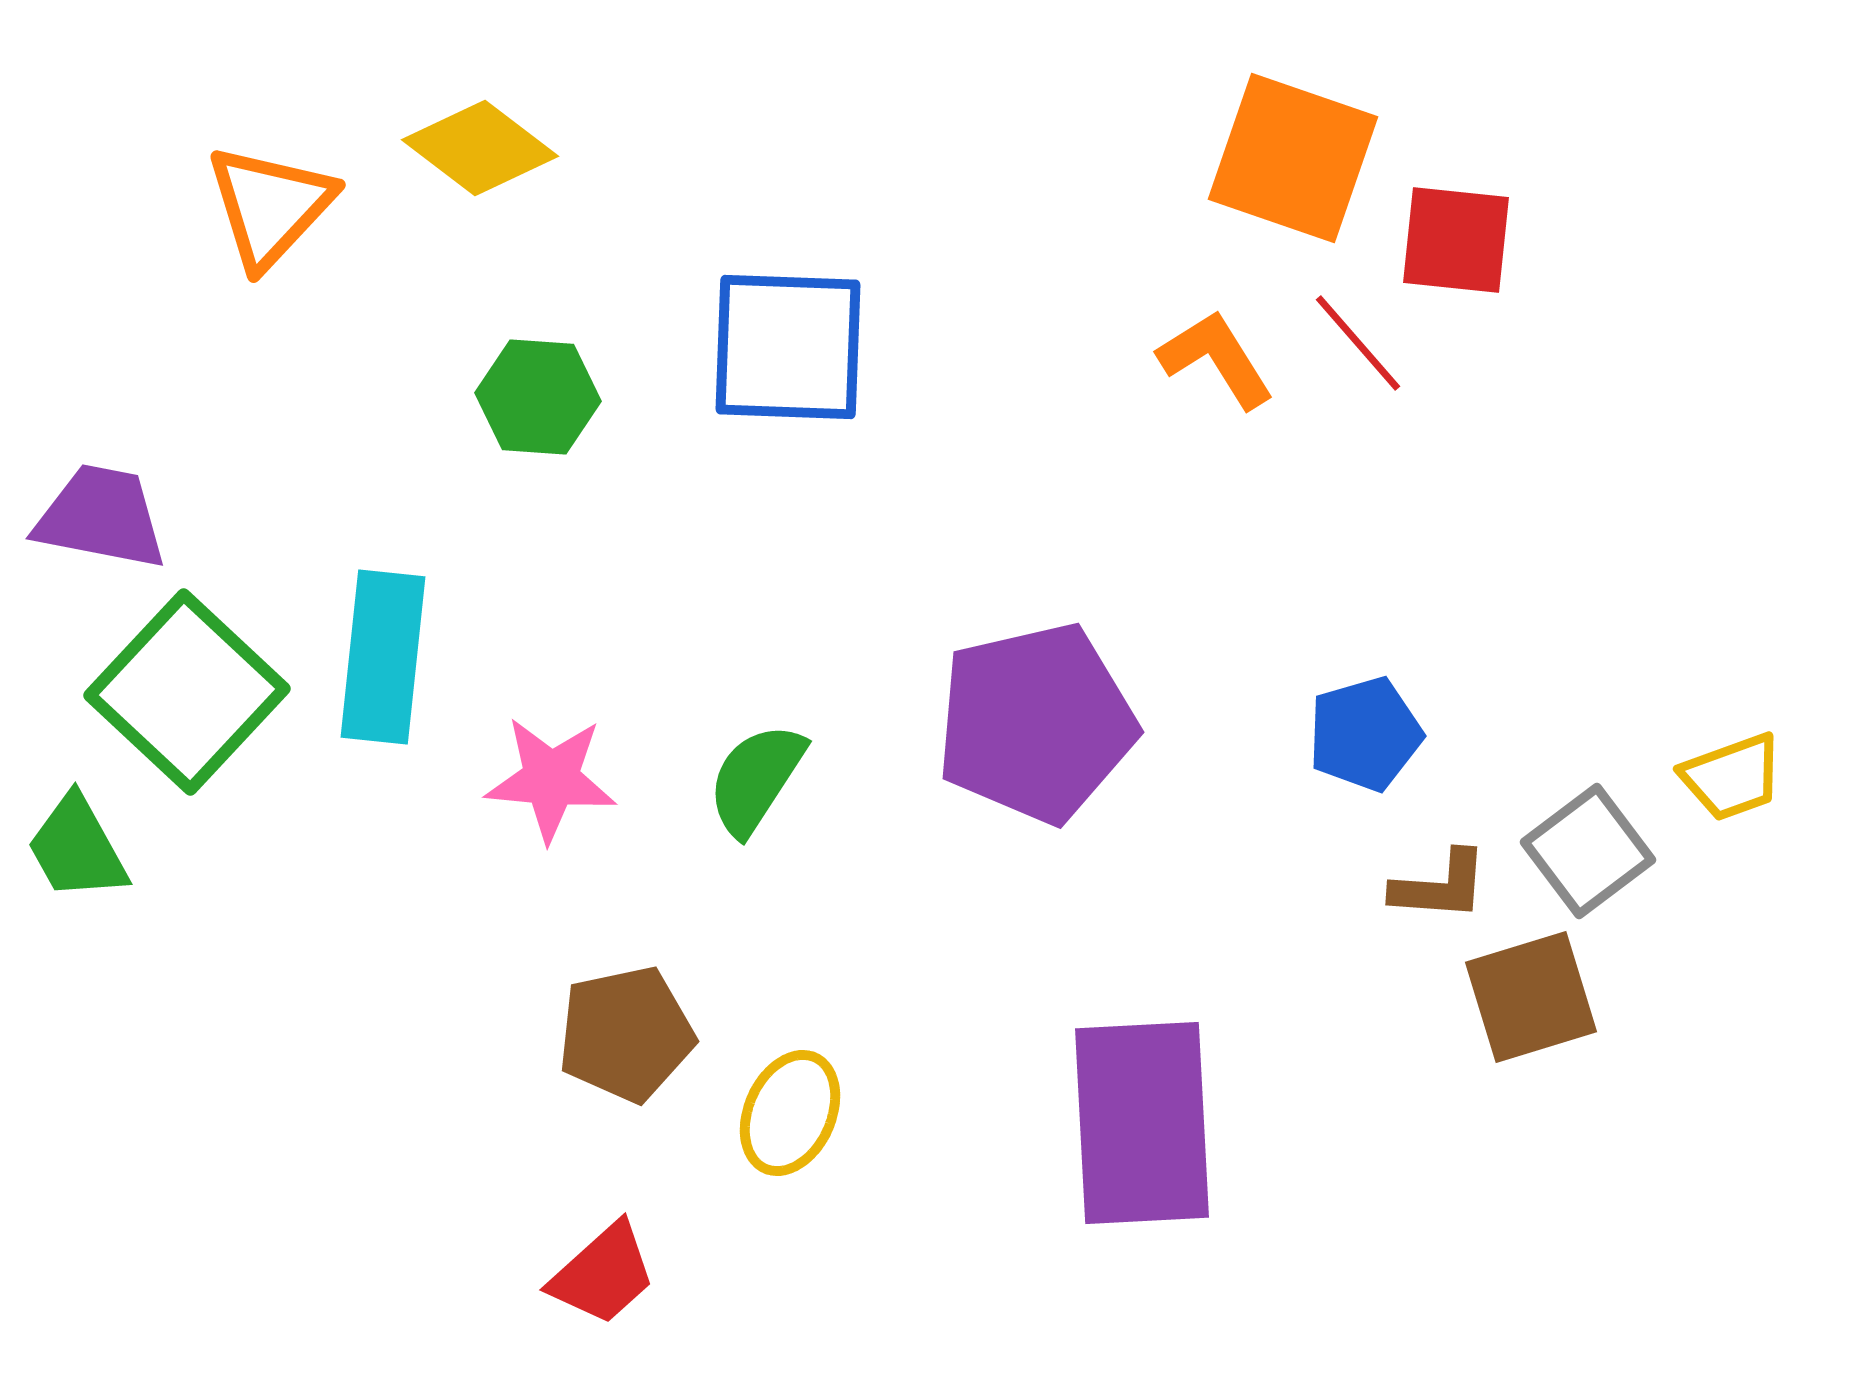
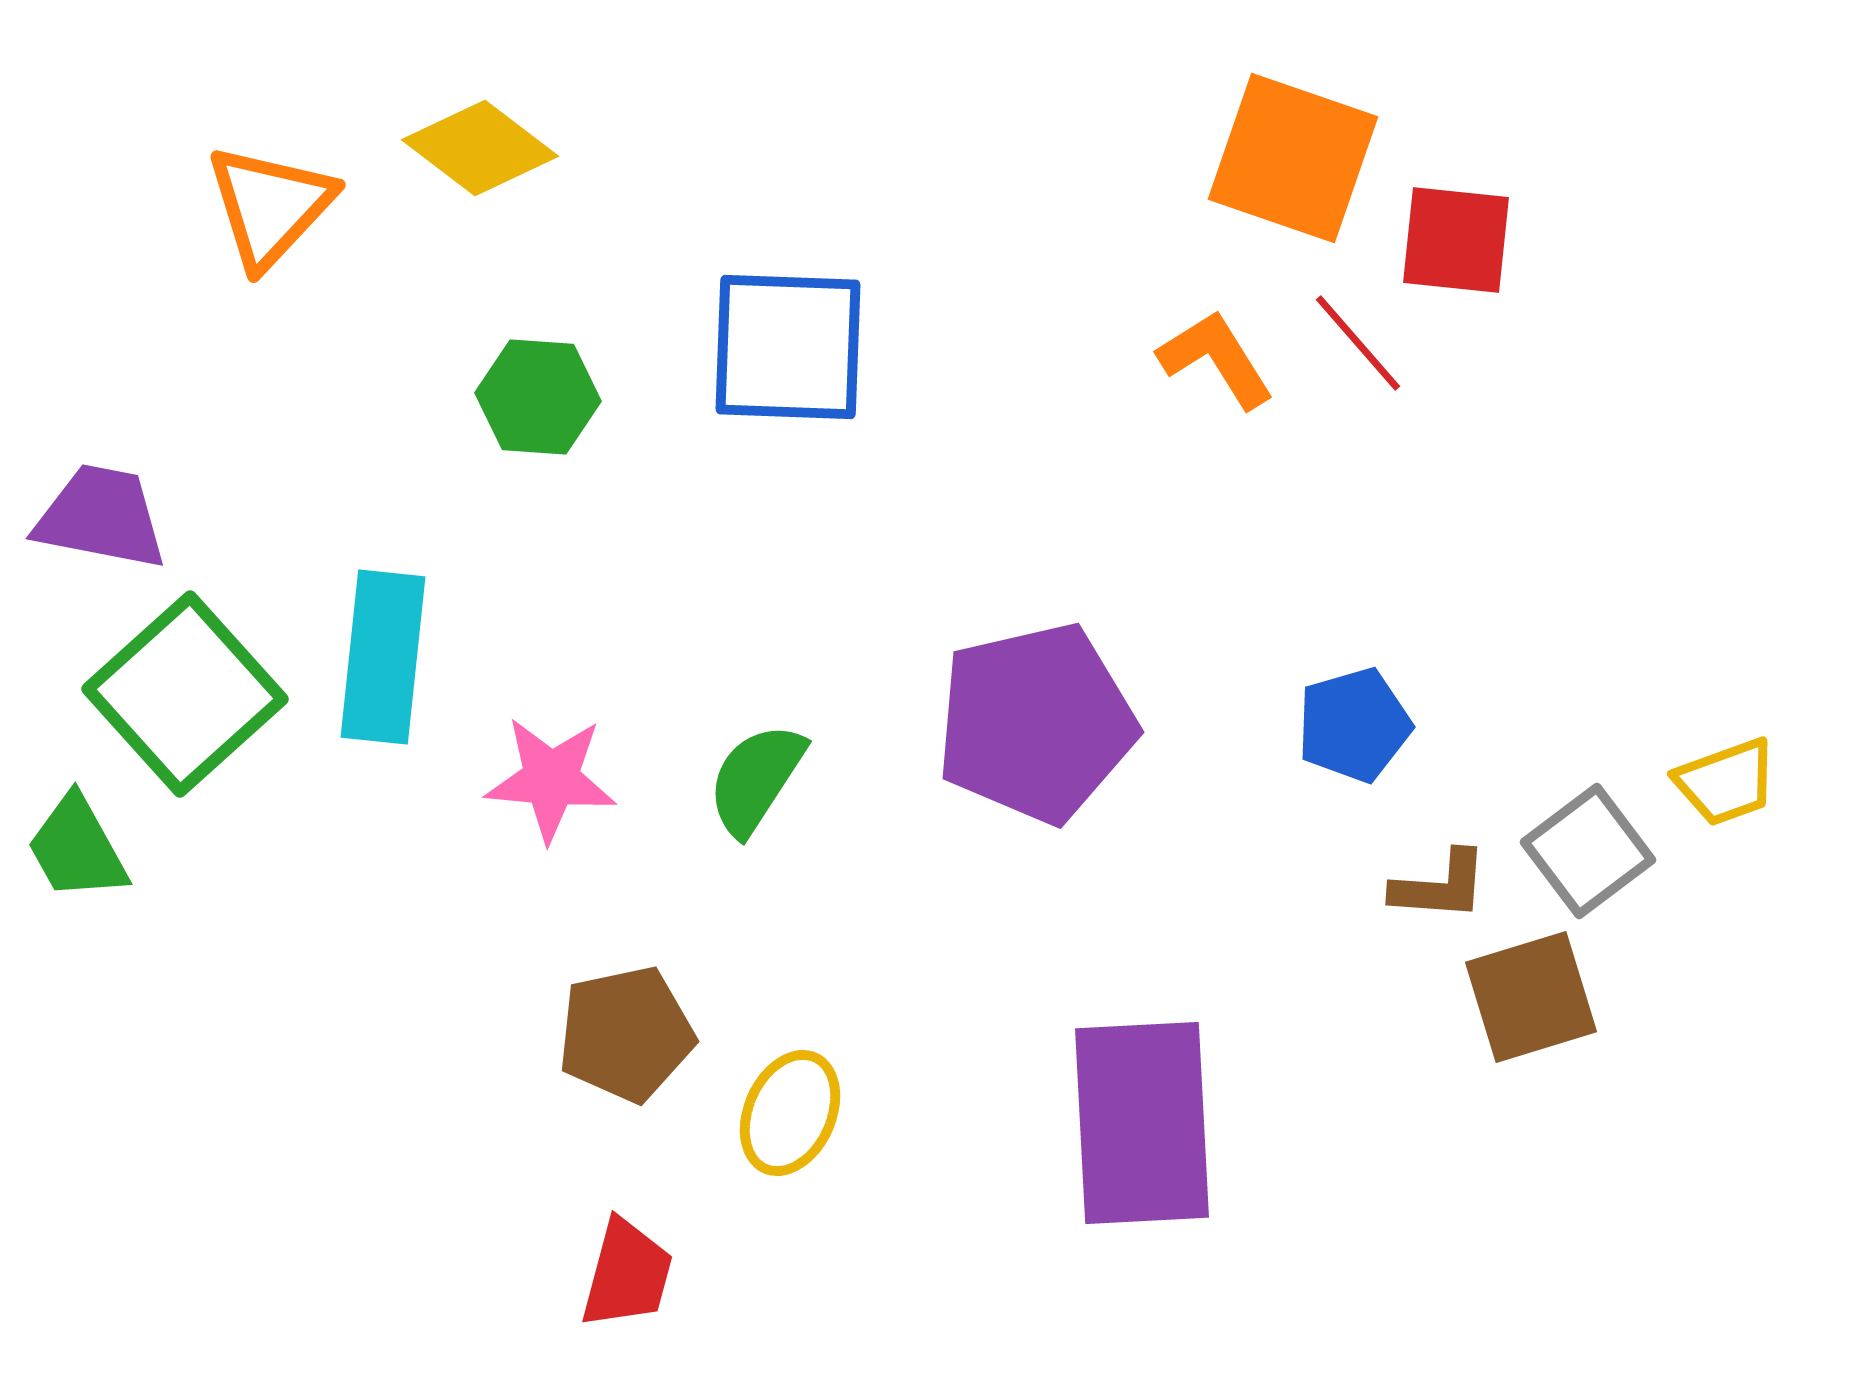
green square: moved 2 px left, 2 px down; rotated 5 degrees clockwise
blue pentagon: moved 11 px left, 9 px up
yellow trapezoid: moved 6 px left, 5 px down
red trapezoid: moved 24 px right; rotated 33 degrees counterclockwise
